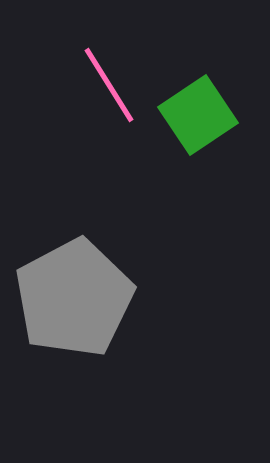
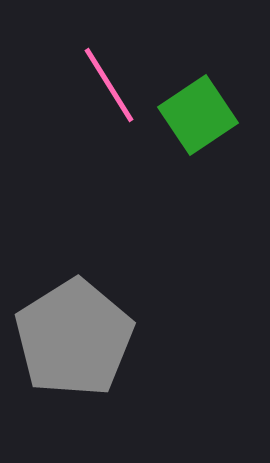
gray pentagon: moved 40 px down; rotated 4 degrees counterclockwise
